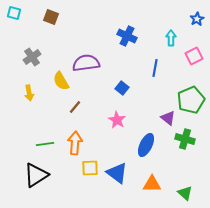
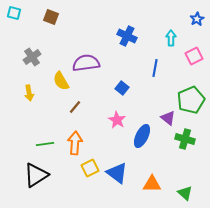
blue ellipse: moved 4 px left, 9 px up
yellow square: rotated 24 degrees counterclockwise
